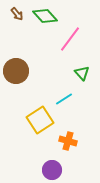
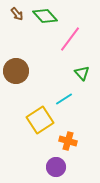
purple circle: moved 4 px right, 3 px up
